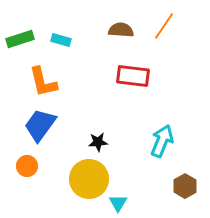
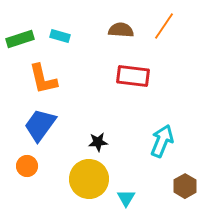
cyan rectangle: moved 1 px left, 4 px up
orange L-shape: moved 3 px up
cyan triangle: moved 8 px right, 5 px up
